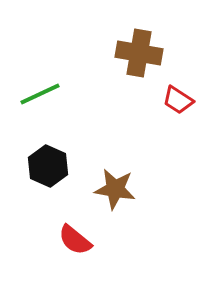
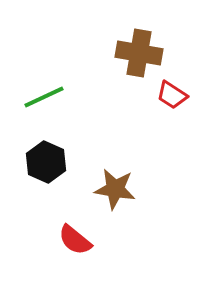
green line: moved 4 px right, 3 px down
red trapezoid: moved 6 px left, 5 px up
black hexagon: moved 2 px left, 4 px up
